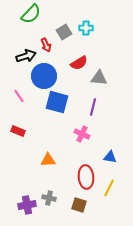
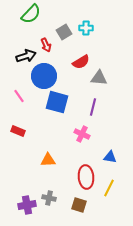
red semicircle: moved 2 px right, 1 px up
